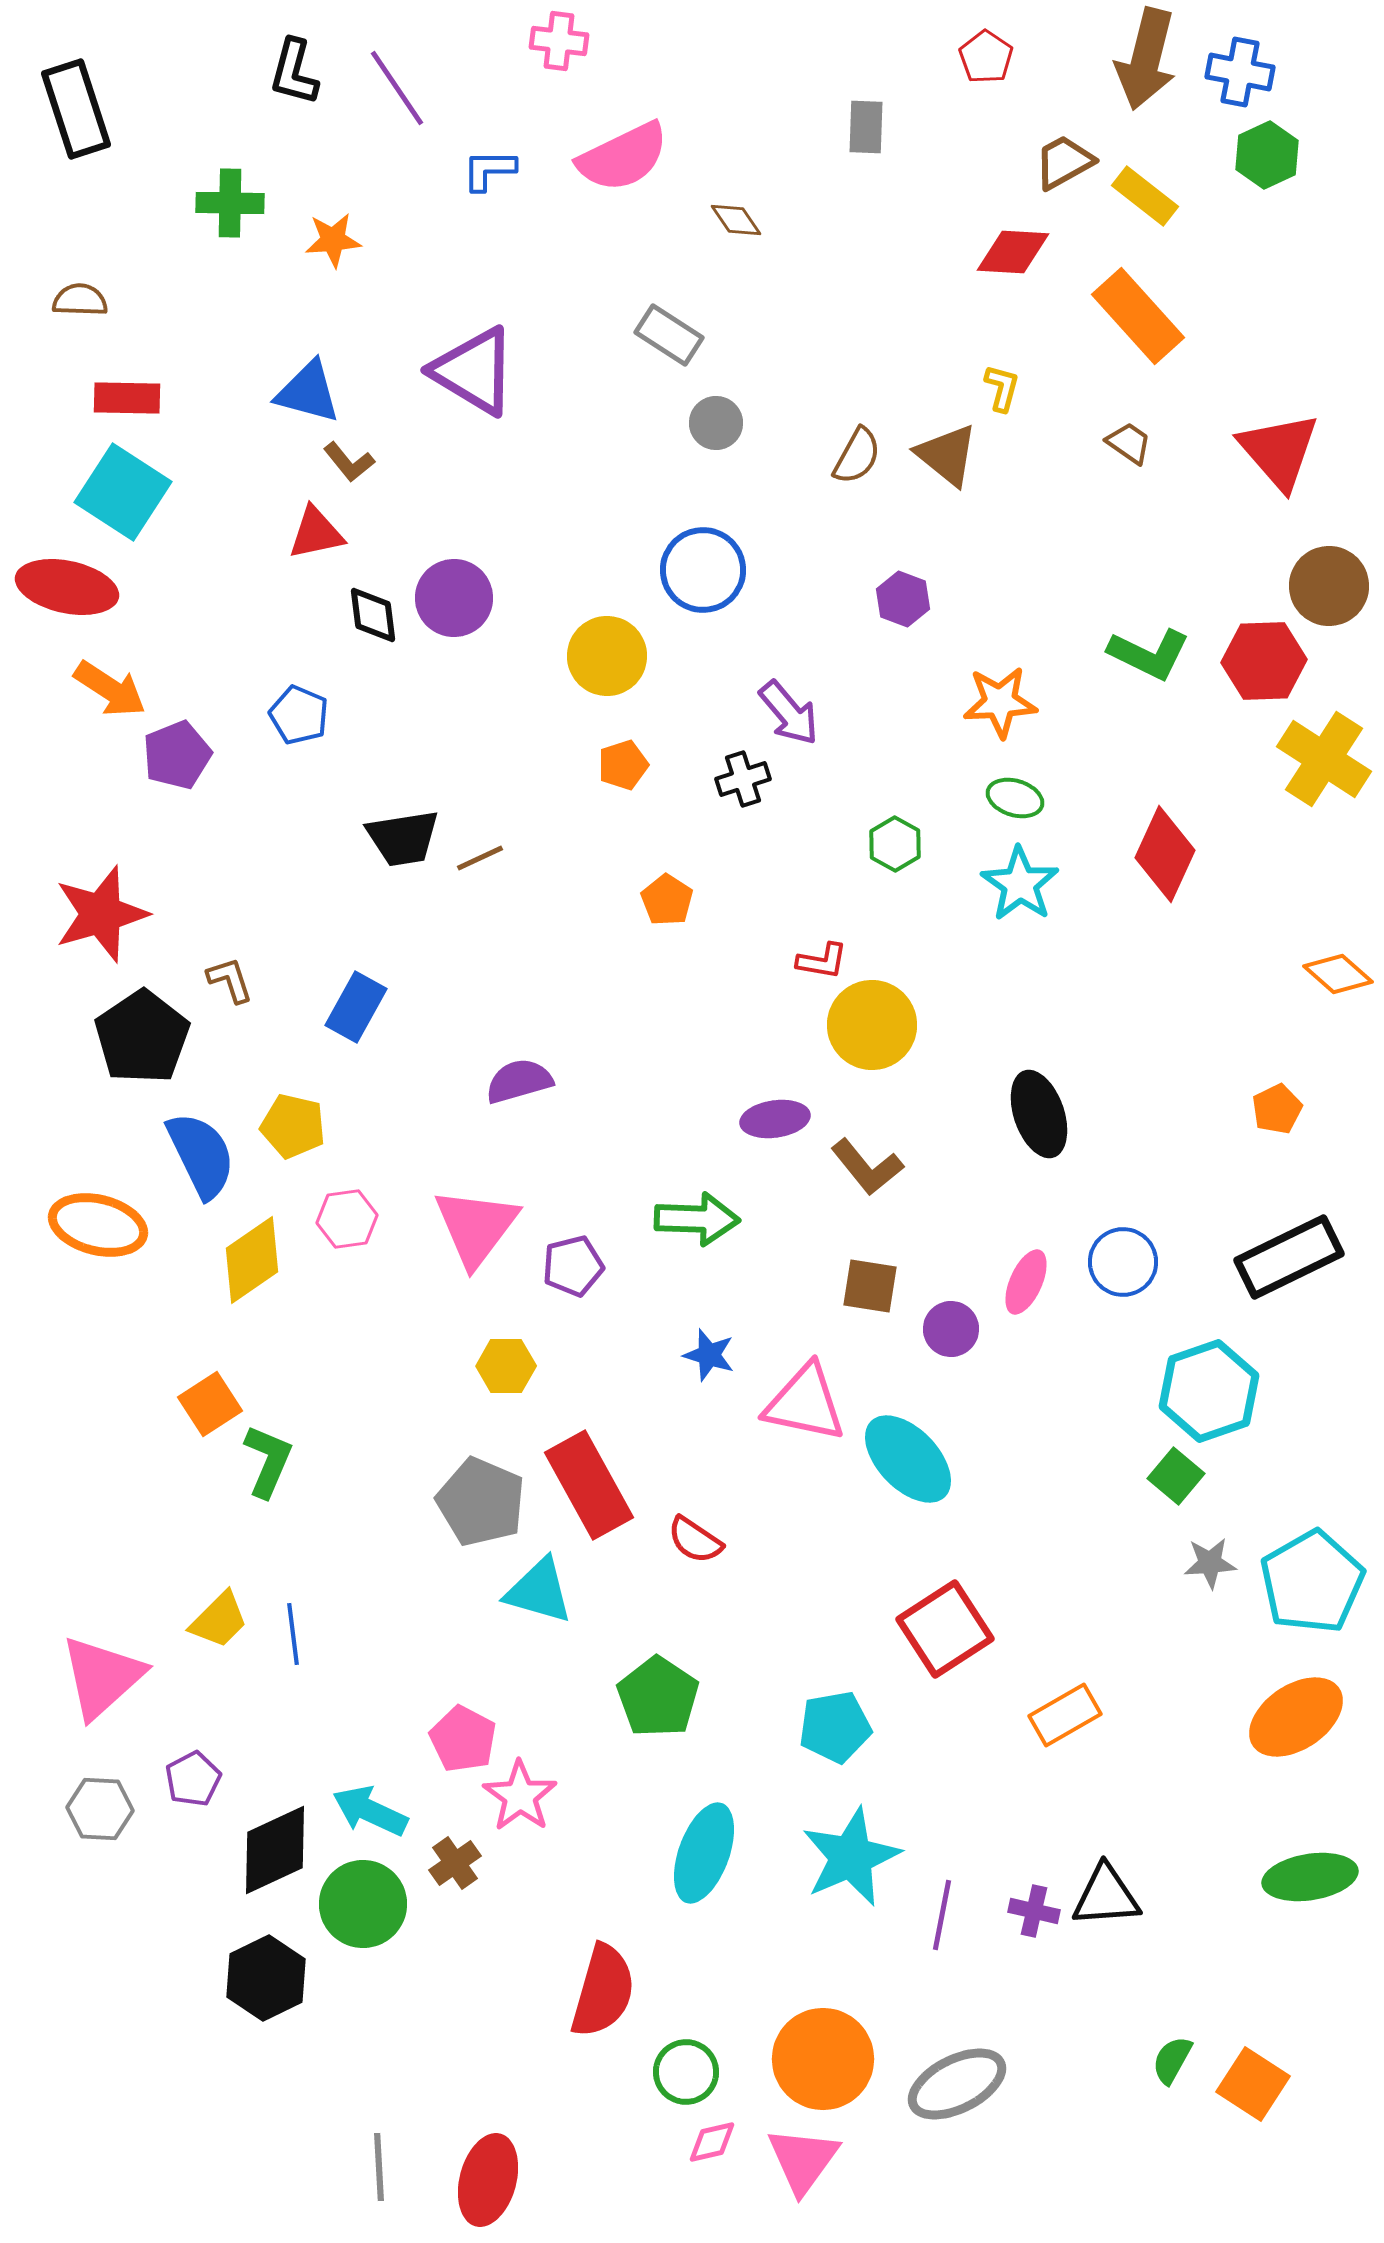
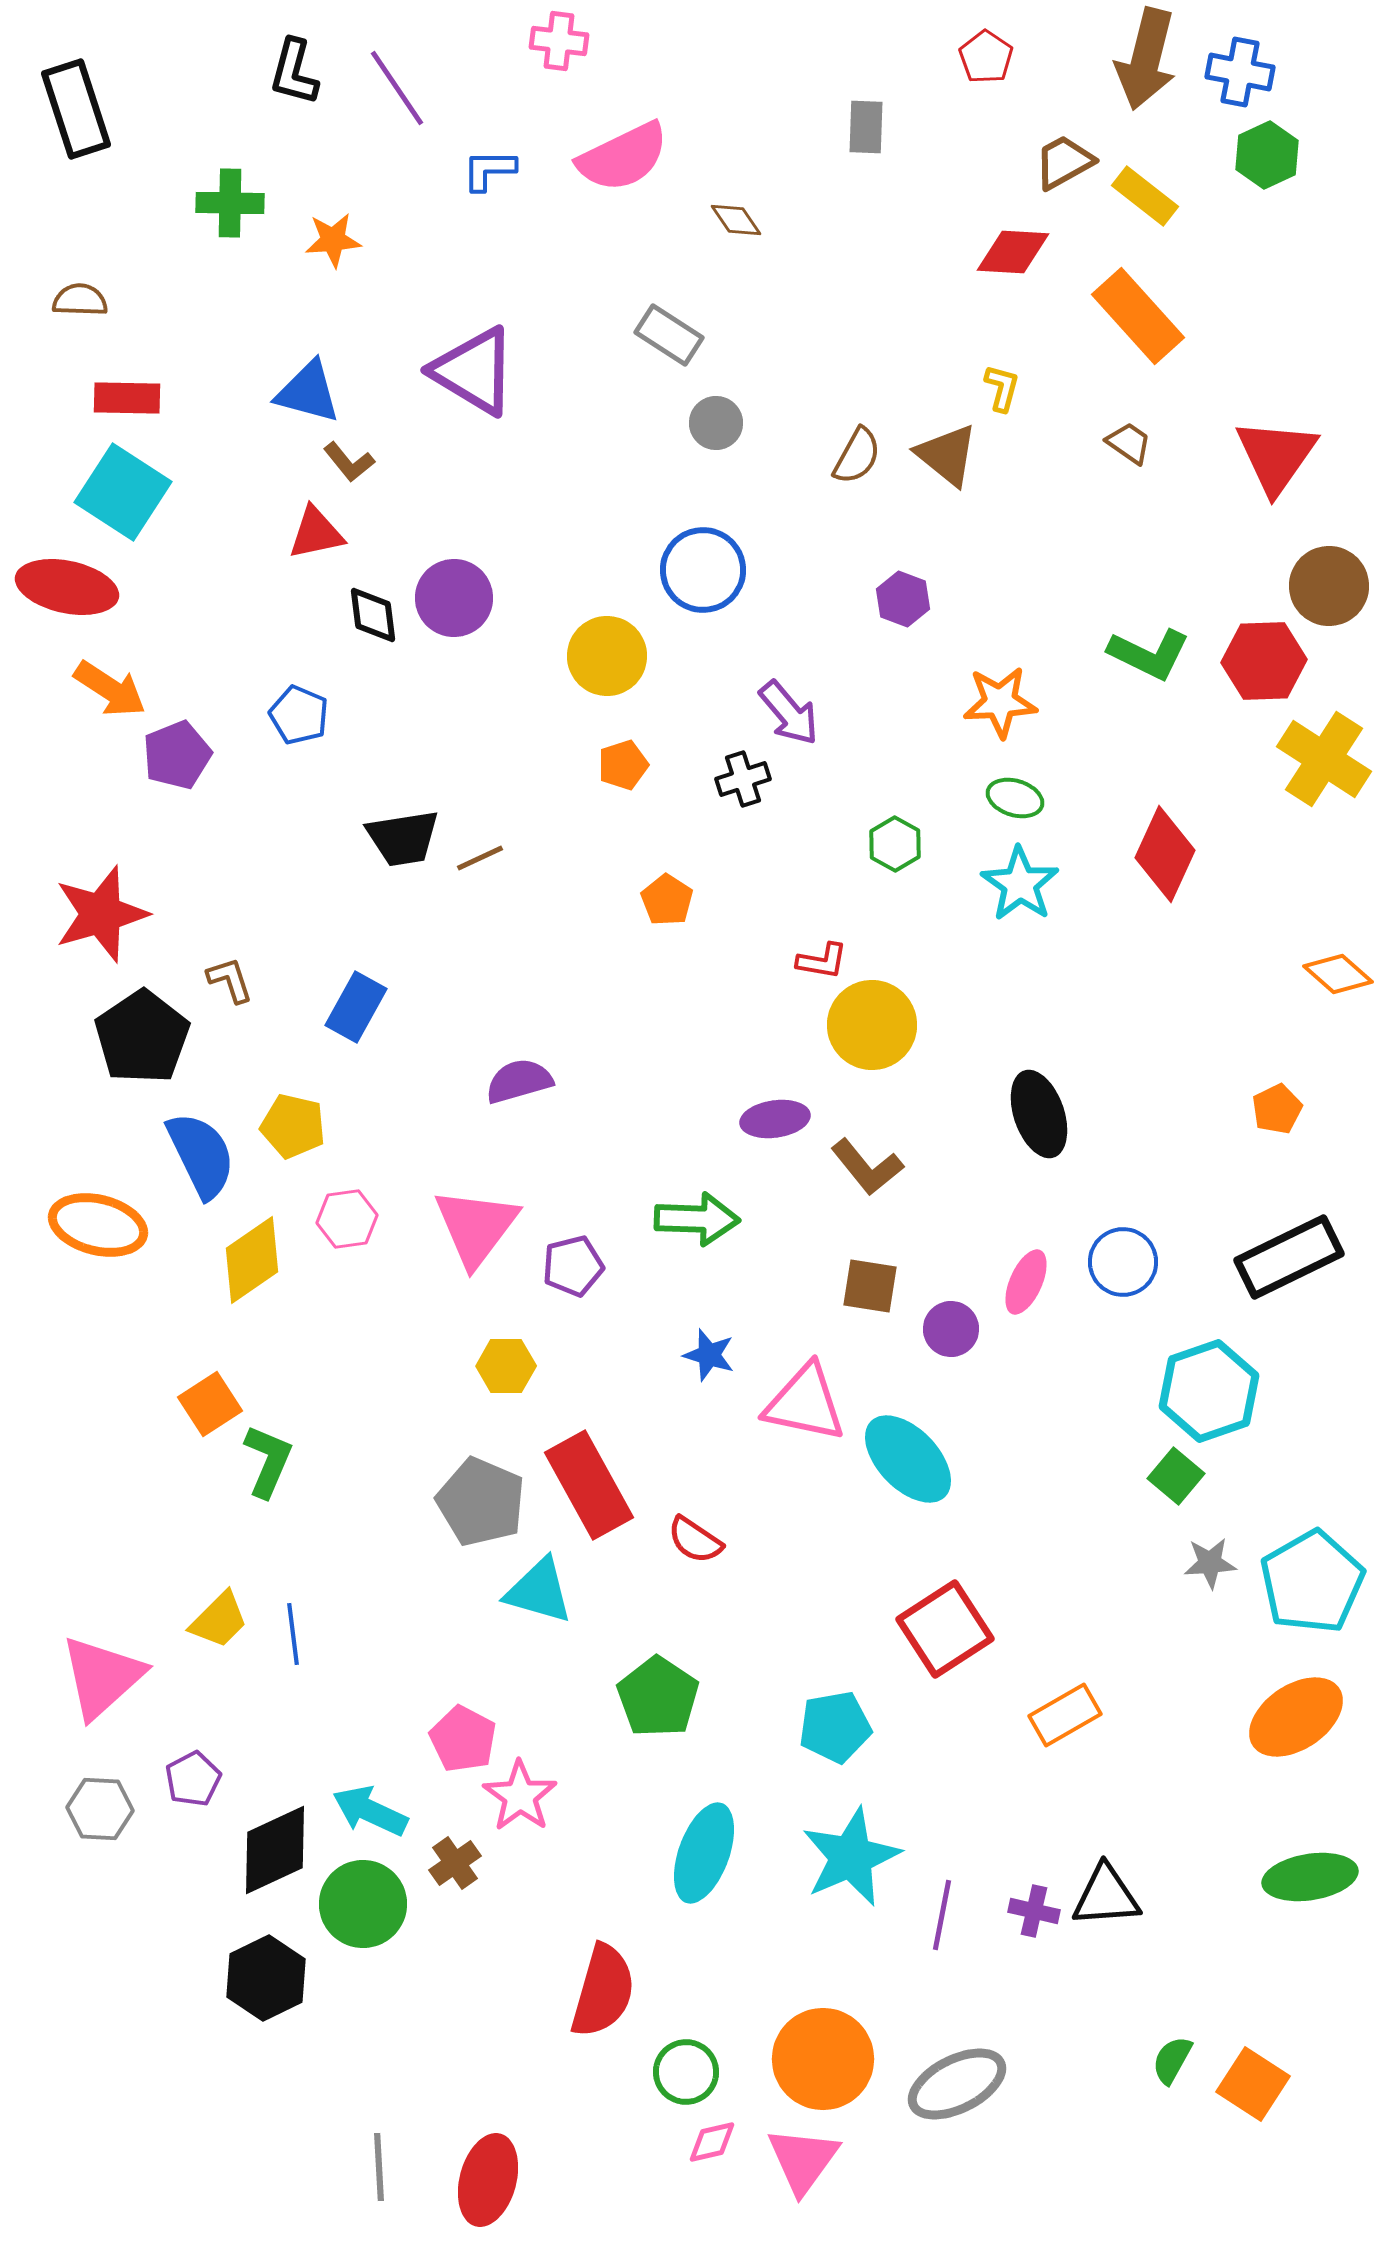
red triangle at (1279, 451): moved 3 px left, 5 px down; rotated 16 degrees clockwise
